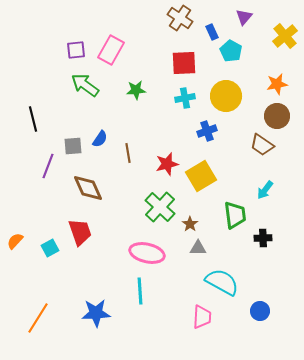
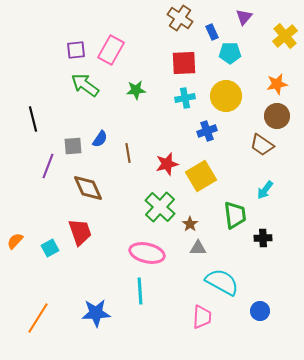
cyan pentagon: moved 1 px left, 2 px down; rotated 30 degrees counterclockwise
